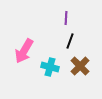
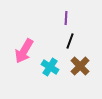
cyan cross: rotated 18 degrees clockwise
